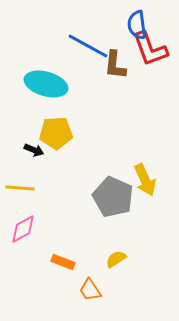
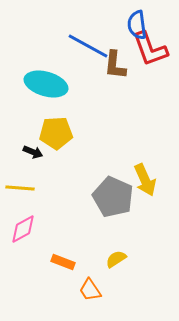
black arrow: moved 1 px left, 2 px down
